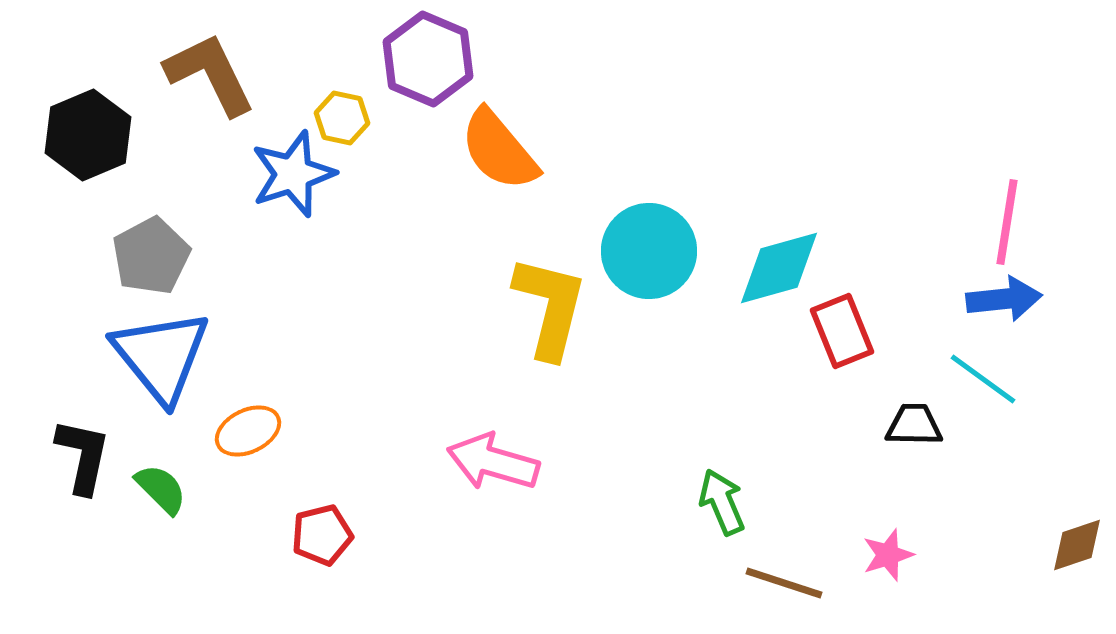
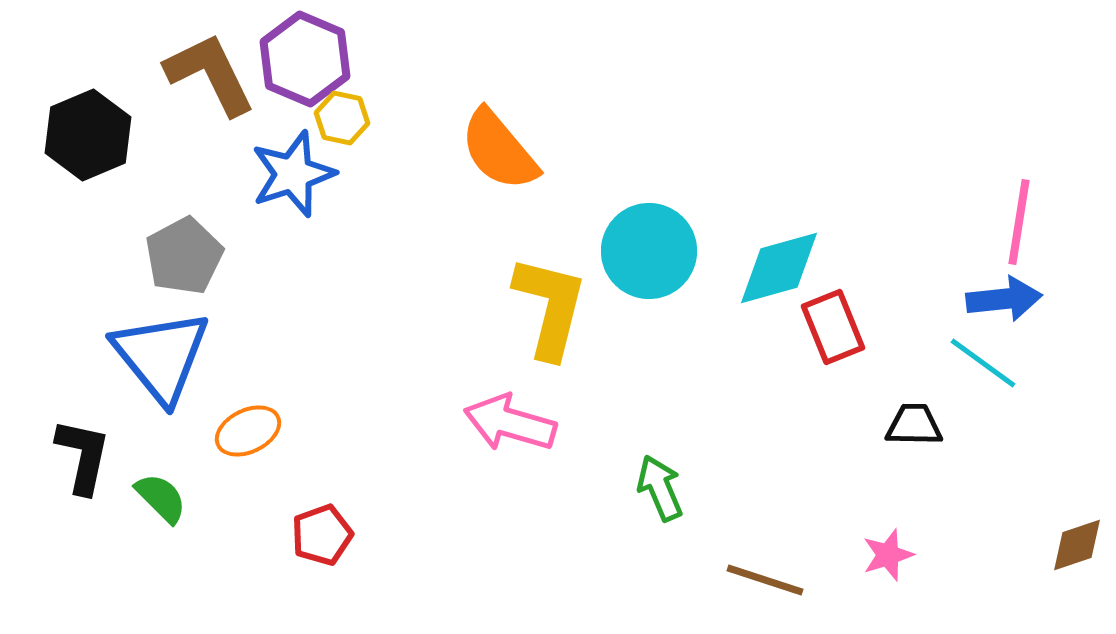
purple hexagon: moved 123 px left
pink line: moved 12 px right
gray pentagon: moved 33 px right
red rectangle: moved 9 px left, 4 px up
cyan line: moved 16 px up
pink arrow: moved 17 px right, 39 px up
green semicircle: moved 9 px down
green arrow: moved 62 px left, 14 px up
red pentagon: rotated 6 degrees counterclockwise
brown line: moved 19 px left, 3 px up
